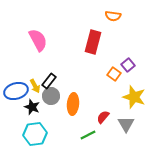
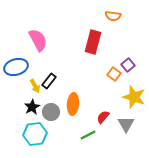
blue ellipse: moved 24 px up
gray circle: moved 16 px down
black star: rotated 21 degrees clockwise
